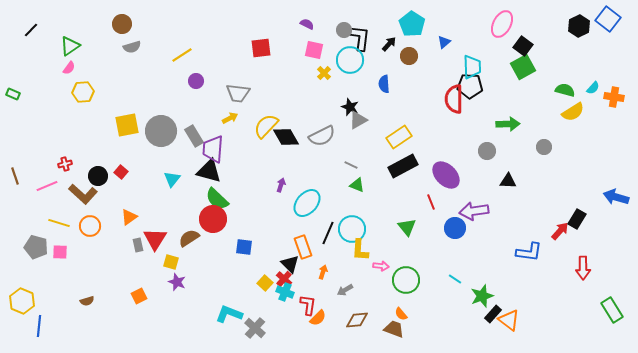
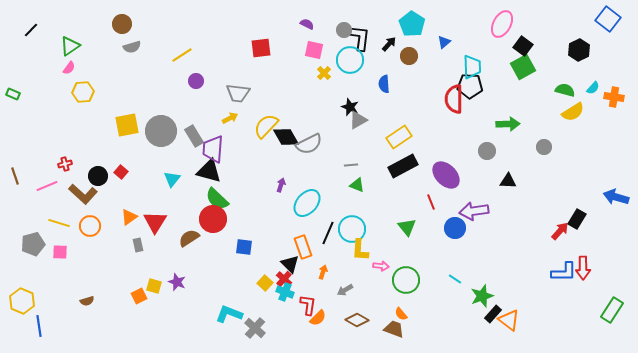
black hexagon at (579, 26): moved 24 px down
gray semicircle at (322, 136): moved 13 px left, 8 px down
gray line at (351, 165): rotated 32 degrees counterclockwise
red triangle at (155, 239): moved 17 px up
gray pentagon at (36, 247): moved 3 px left, 3 px up; rotated 30 degrees counterclockwise
blue L-shape at (529, 252): moved 35 px right, 20 px down; rotated 8 degrees counterclockwise
yellow square at (171, 262): moved 17 px left, 24 px down
green rectangle at (612, 310): rotated 65 degrees clockwise
brown diamond at (357, 320): rotated 35 degrees clockwise
blue line at (39, 326): rotated 15 degrees counterclockwise
